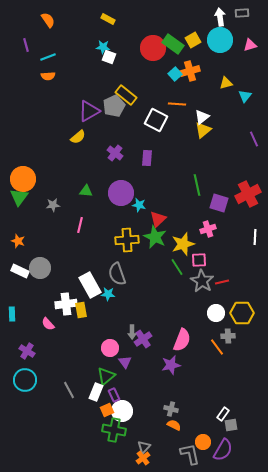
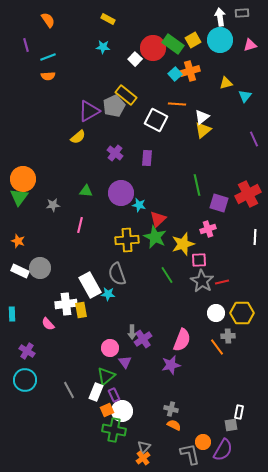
white square at (109, 57): moved 26 px right, 2 px down; rotated 24 degrees clockwise
green line at (177, 267): moved 10 px left, 8 px down
white rectangle at (223, 414): moved 16 px right, 2 px up; rotated 24 degrees counterclockwise
